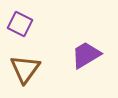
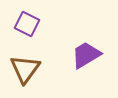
purple square: moved 7 px right
